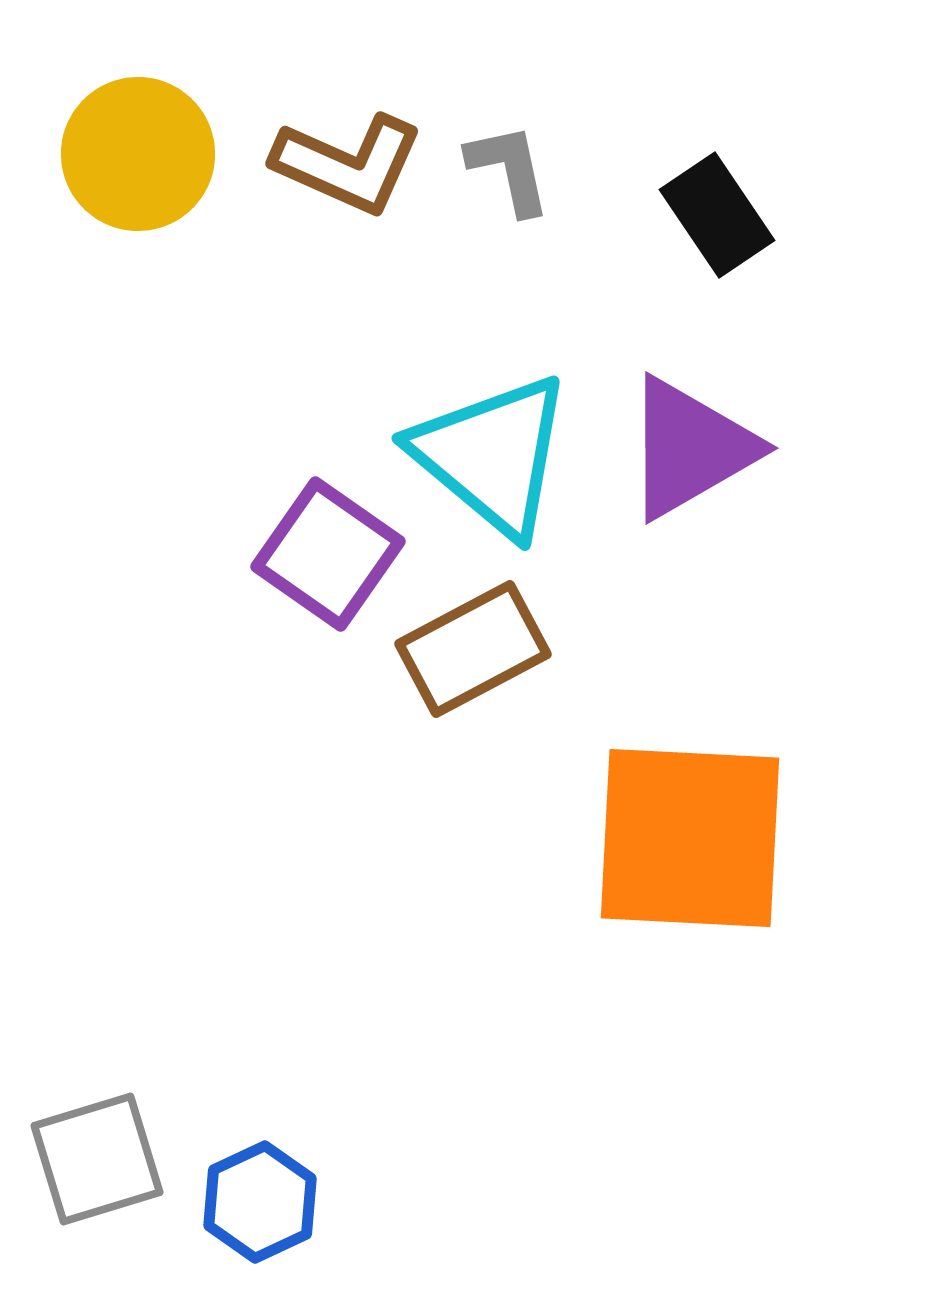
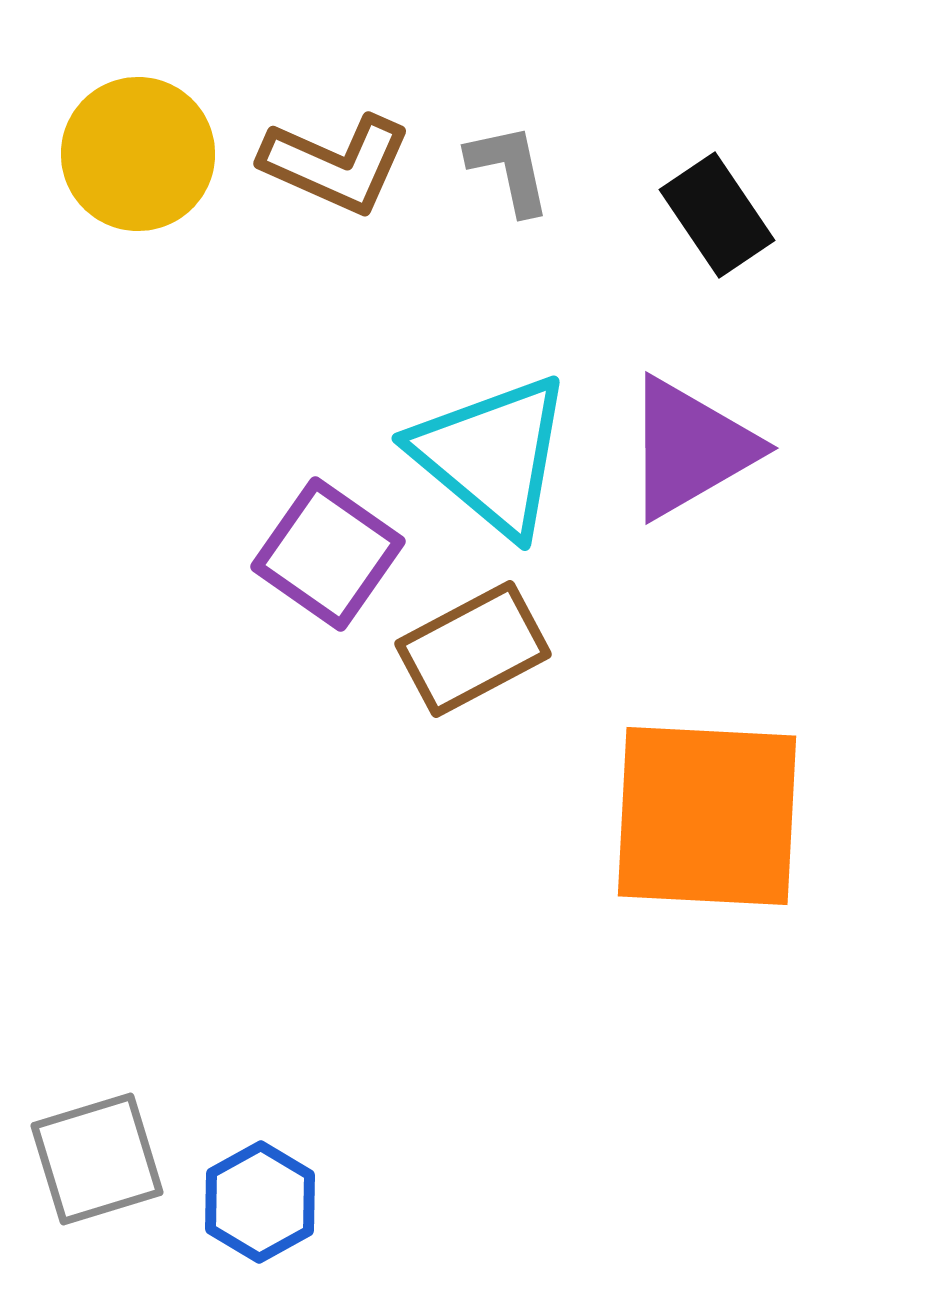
brown L-shape: moved 12 px left
orange square: moved 17 px right, 22 px up
blue hexagon: rotated 4 degrees counterclockwise
